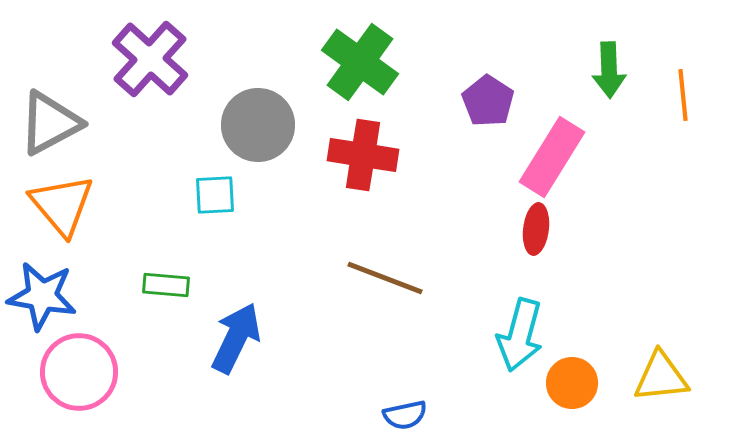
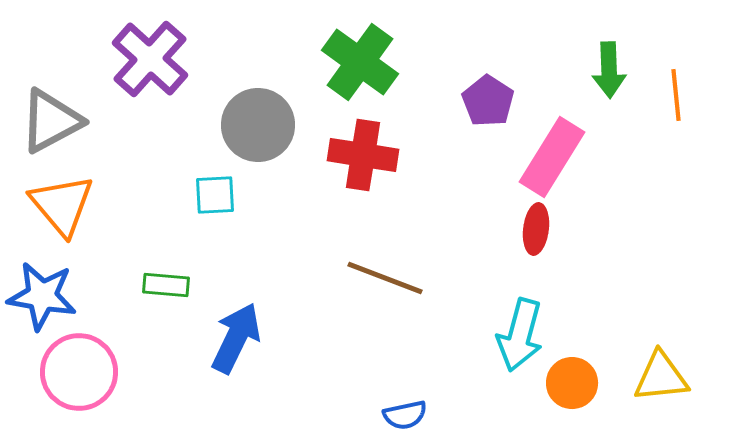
orange line: moved 7 px left
gray triangle: moved 1 px right, 2 px up
